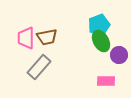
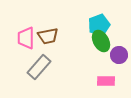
brown trapezoid: moved 1 px right, 1 px up
